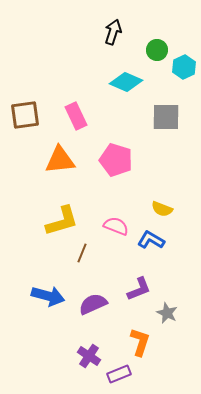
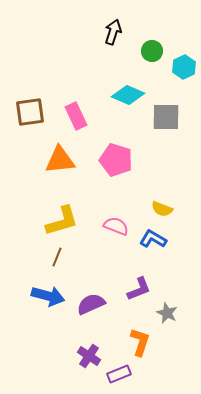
green circle: moved 5 px left, 1 px down
cyan diamond: moved 2 px right, 13 px down
brown square: moved 5 px right, 3 px up
blue L-shape: moved 2 px right, 1 px up
brown line: moved 25 px left, 4 px down
purple semicircle: moved 2 px left
